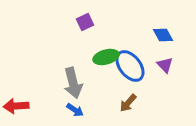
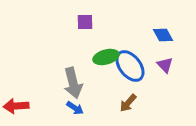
purple square: rotated 24 degrees clockwise
blue arrow: moved 2 px up
